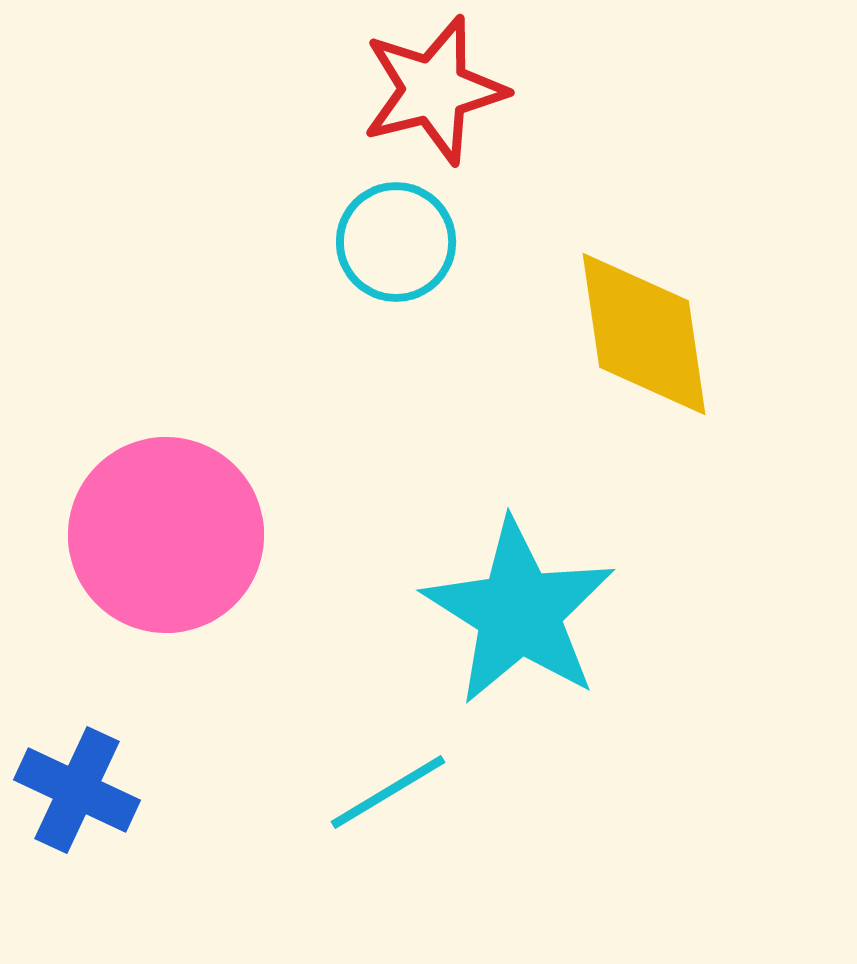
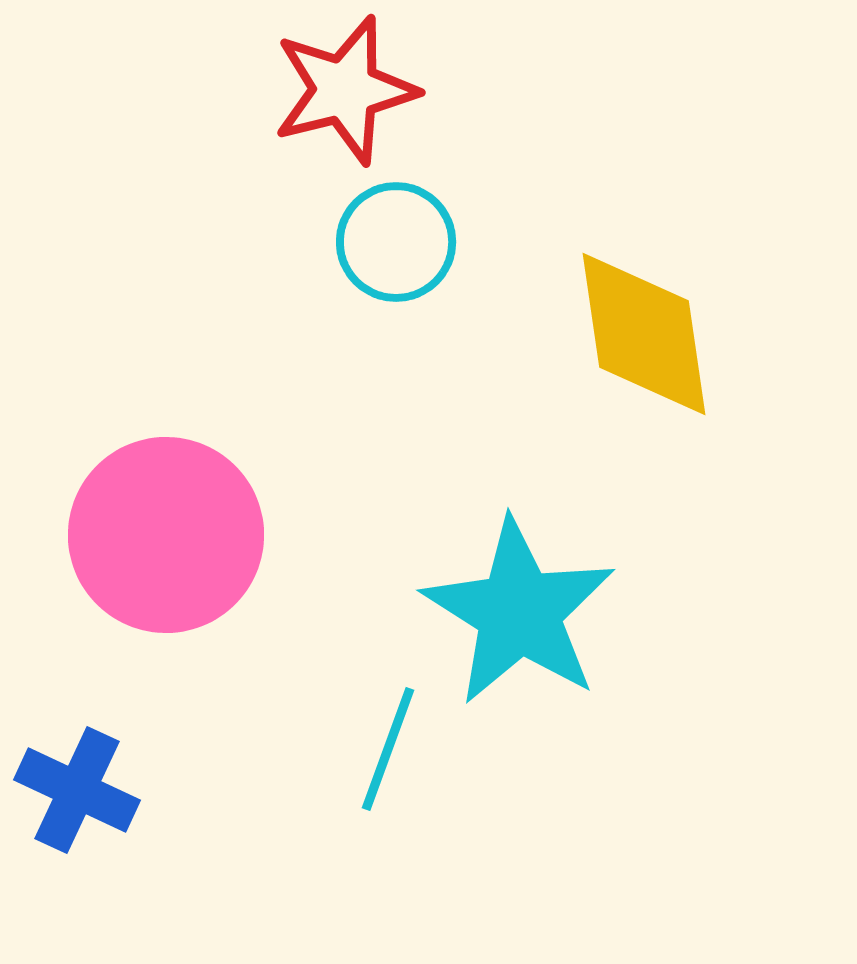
red star: moved 89 px left
cyan line: moved 43 px up; rotated 39 degrees counterclockwise
